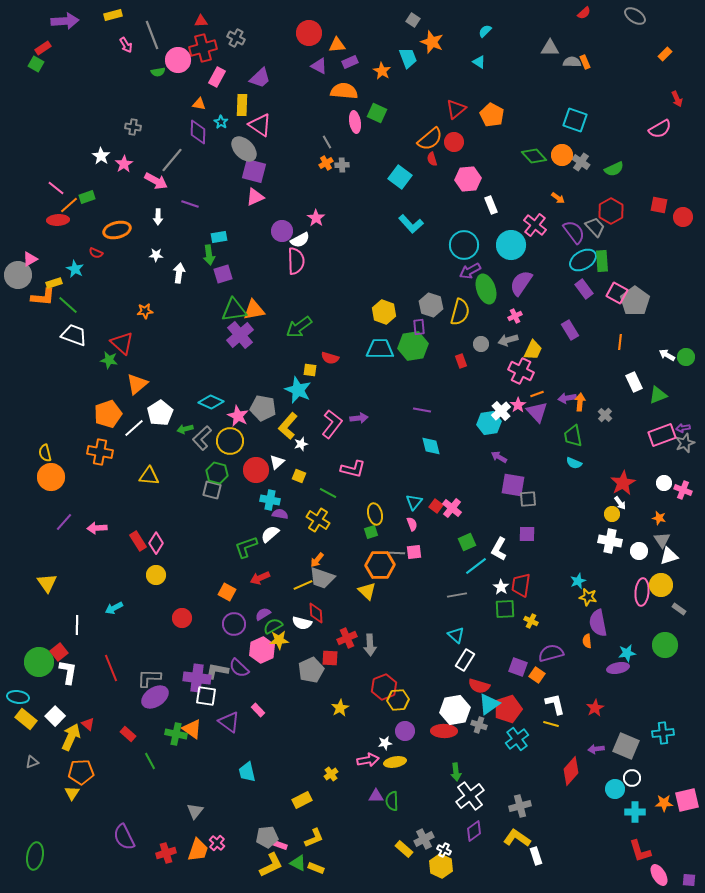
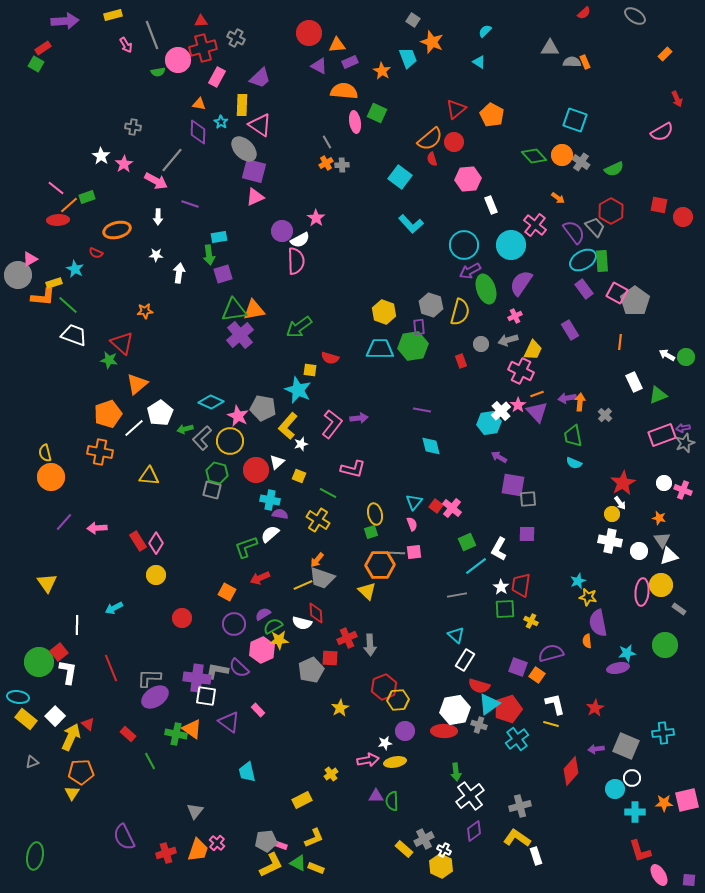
pink semicircle at (660, 129): moved 2 px right, 3 px down
gray pentagon at (267, 837): moved 1 px left, 4 px down
